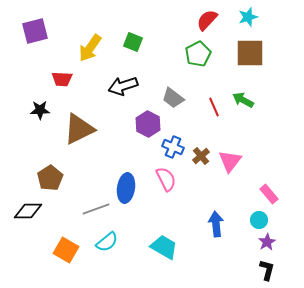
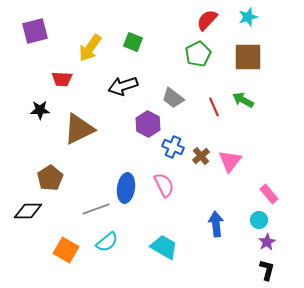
brown square: moved 2 px left, 4 px down
pink semicircle: moved 2 px left, 6 px down
